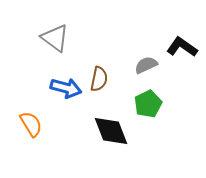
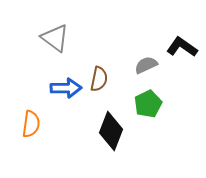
blue arrow: rotated 16 degrees counterclockwise
orange semicircle: rotated 40 degrees clockwise
black diamond: rotated 42 degrees clockwise
